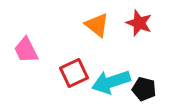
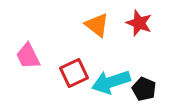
pink trapezoid: moved 2 px right, 6 px down
black pentagon: rotated 10 degrees clockwise
